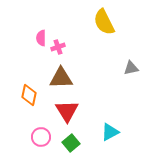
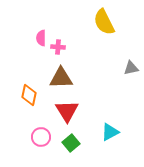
pink cross: rotated 24 degrees clockwise
